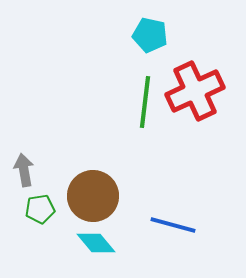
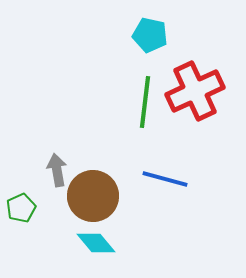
gray arrow: moved 33 px right
green pentagon: moved 19 px left, 1 px up; rotated 16 degrees counterclockwise
blue line: moved 8 px left, 46 px up
